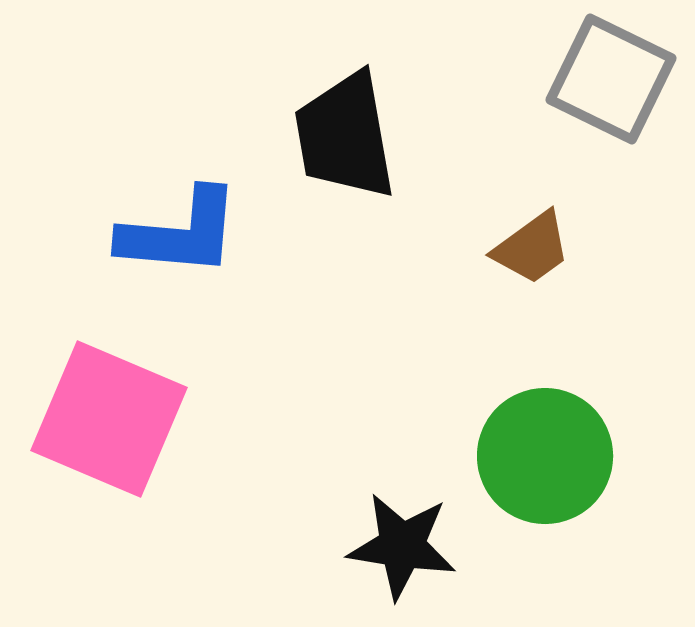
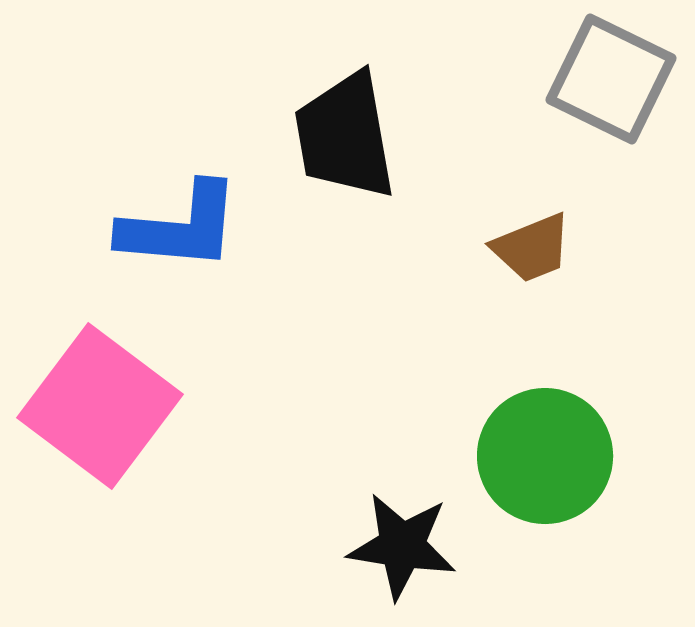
blue L-shape: moved 6 px up
brown trapezoid: rotated 14 degrees clockwise
pink square: moved 9 px left, 13 px up; rotated 14 degrees clockwise
